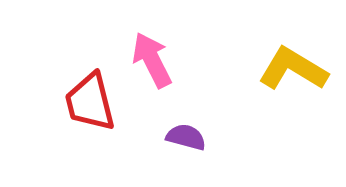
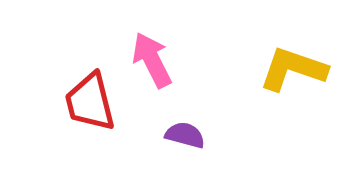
yellow L-shape: rotated 12 degrees counterclockwise
purple semicircle: moved 1 px left, 2 px up
